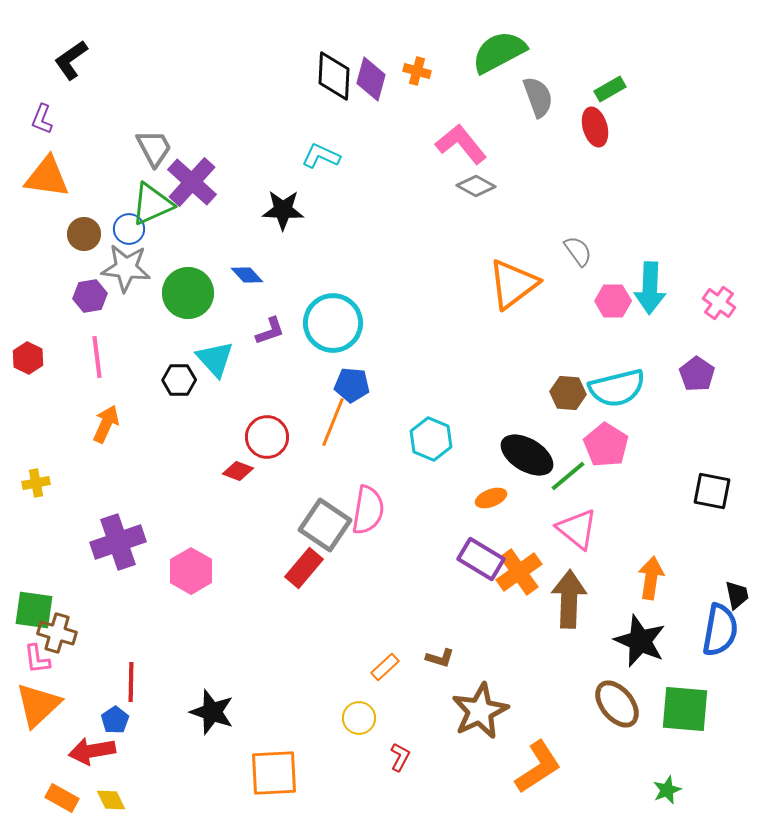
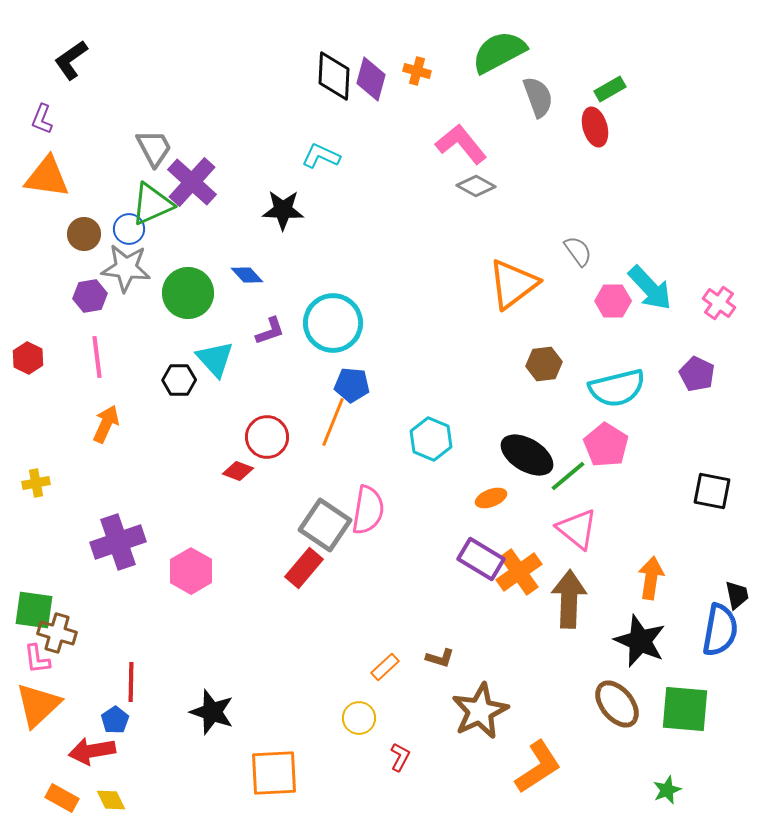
cyan arrow at (650, 288): rotated 45 degrees counterclockwise
purple pentagon at (697, 374): rotated 8 degrees counterclockwise
brown hexagon at (568, 393): moved 24 px left, 29 px up; rotated 12 degrees counterclockwise
